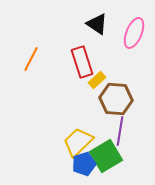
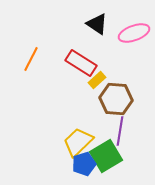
pink ellipse: rotated 48 degrees clockwise
red rectangle: moved 1 px left, 1 px down; rotated 40 degrees counterclockwise
